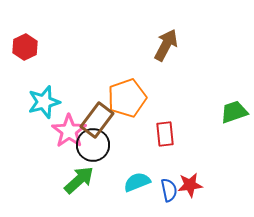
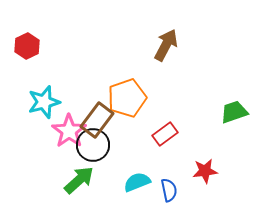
red hexagon: moved 2 px right, 1 px up
red rectangle: rotated 60 degrees clockwise
red star: moved 15 px right, 14 px up
